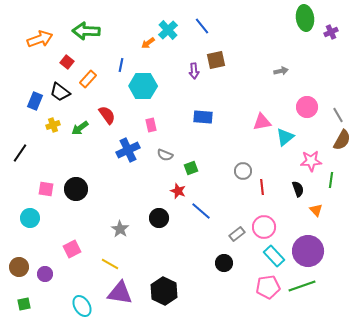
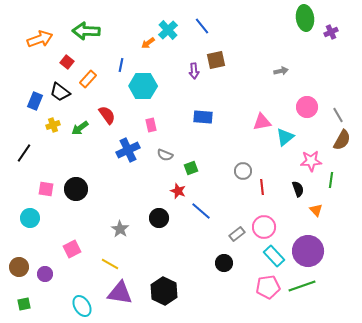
black line at (20, 153): moved 4 px right
